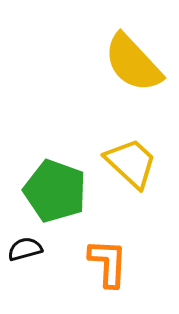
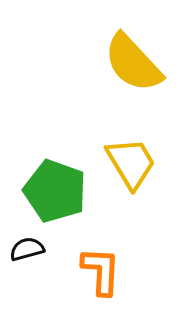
yellow trapezoid: rotated 16 degrees clockwise
black semicircle: moved 2 px right
orange L-shape: moved 7 px left, 8 px down
